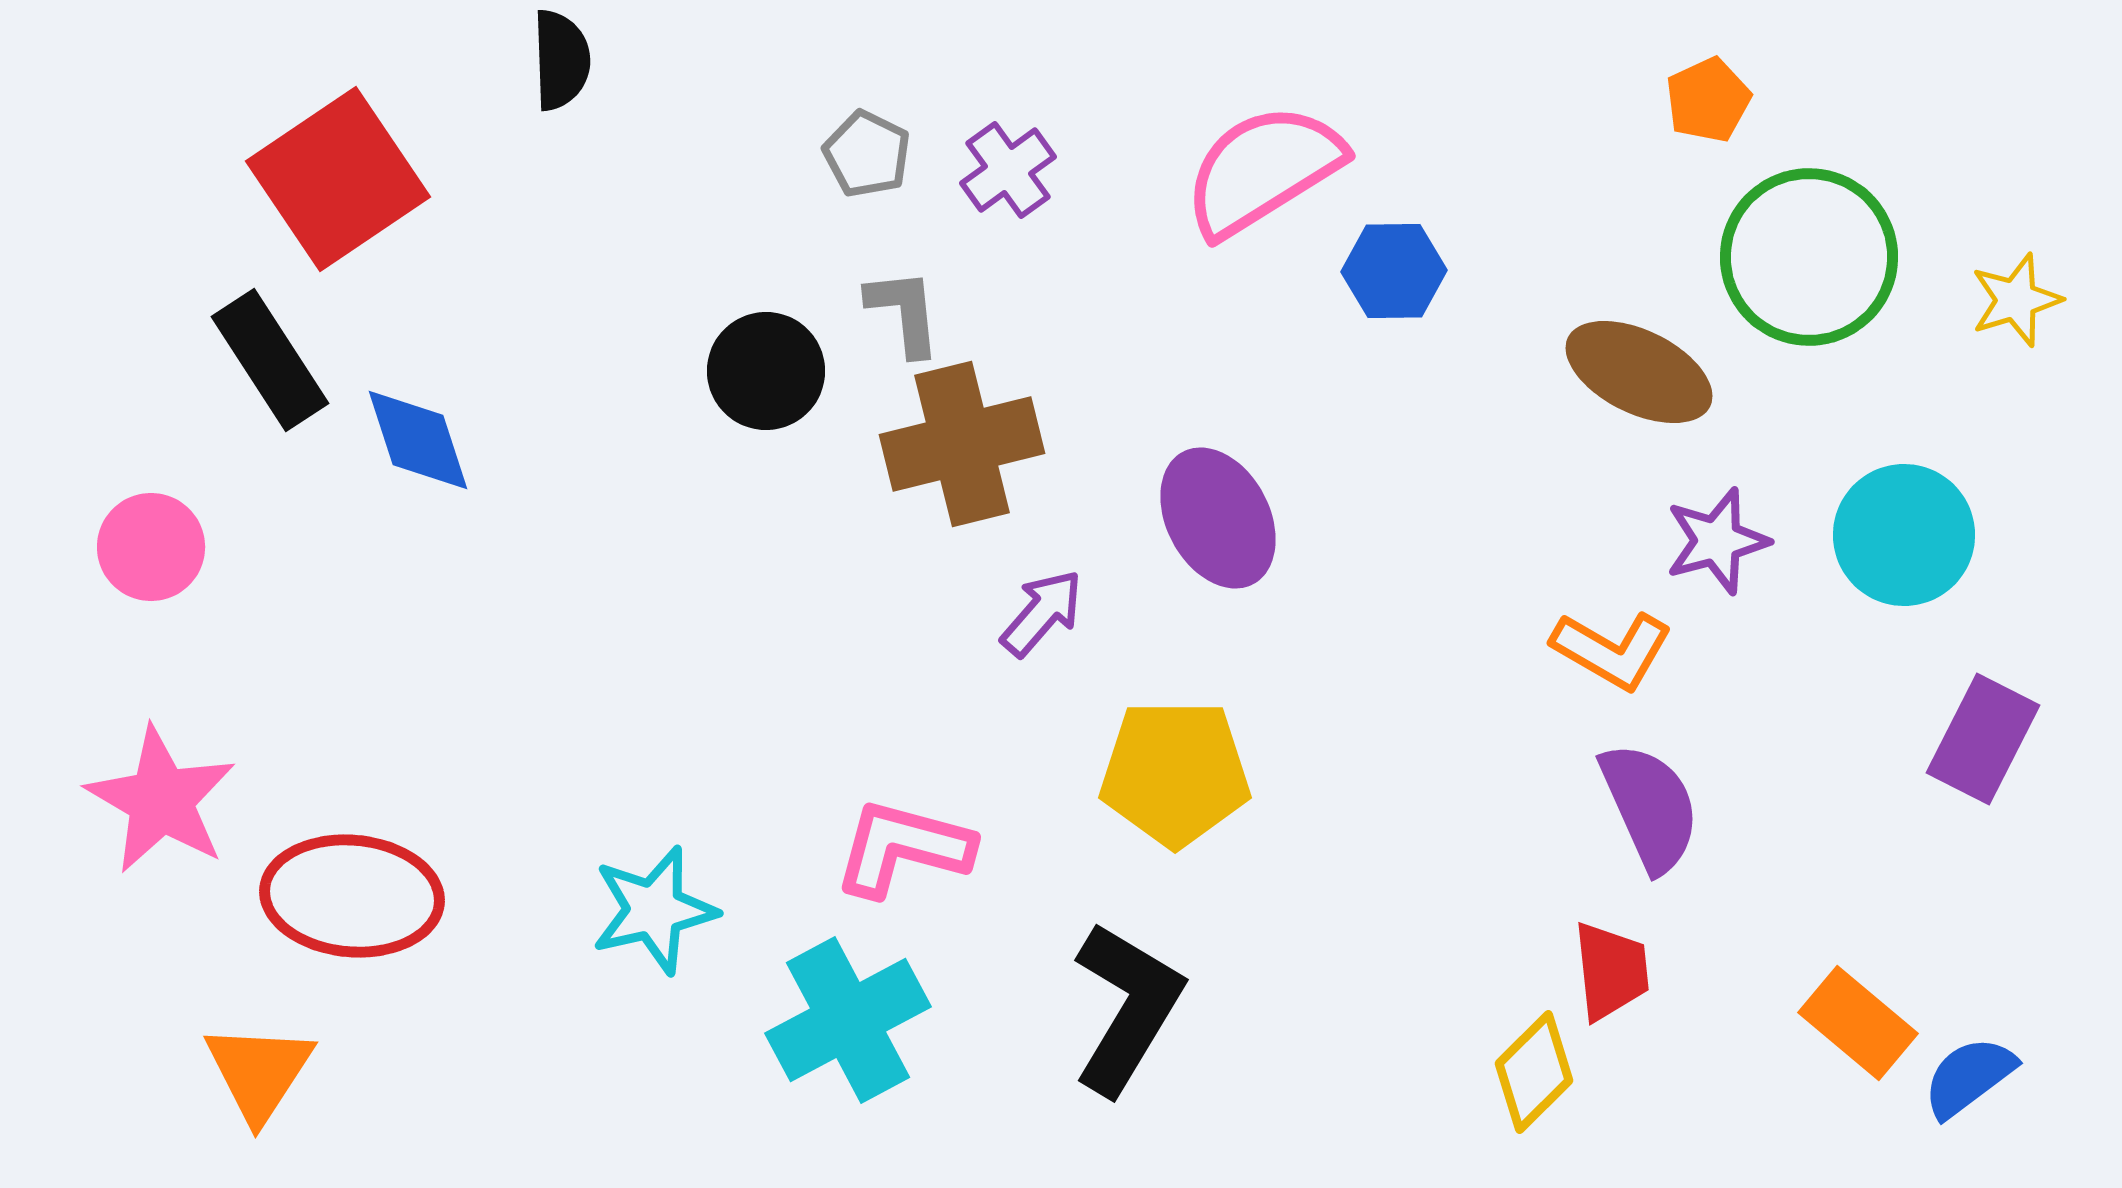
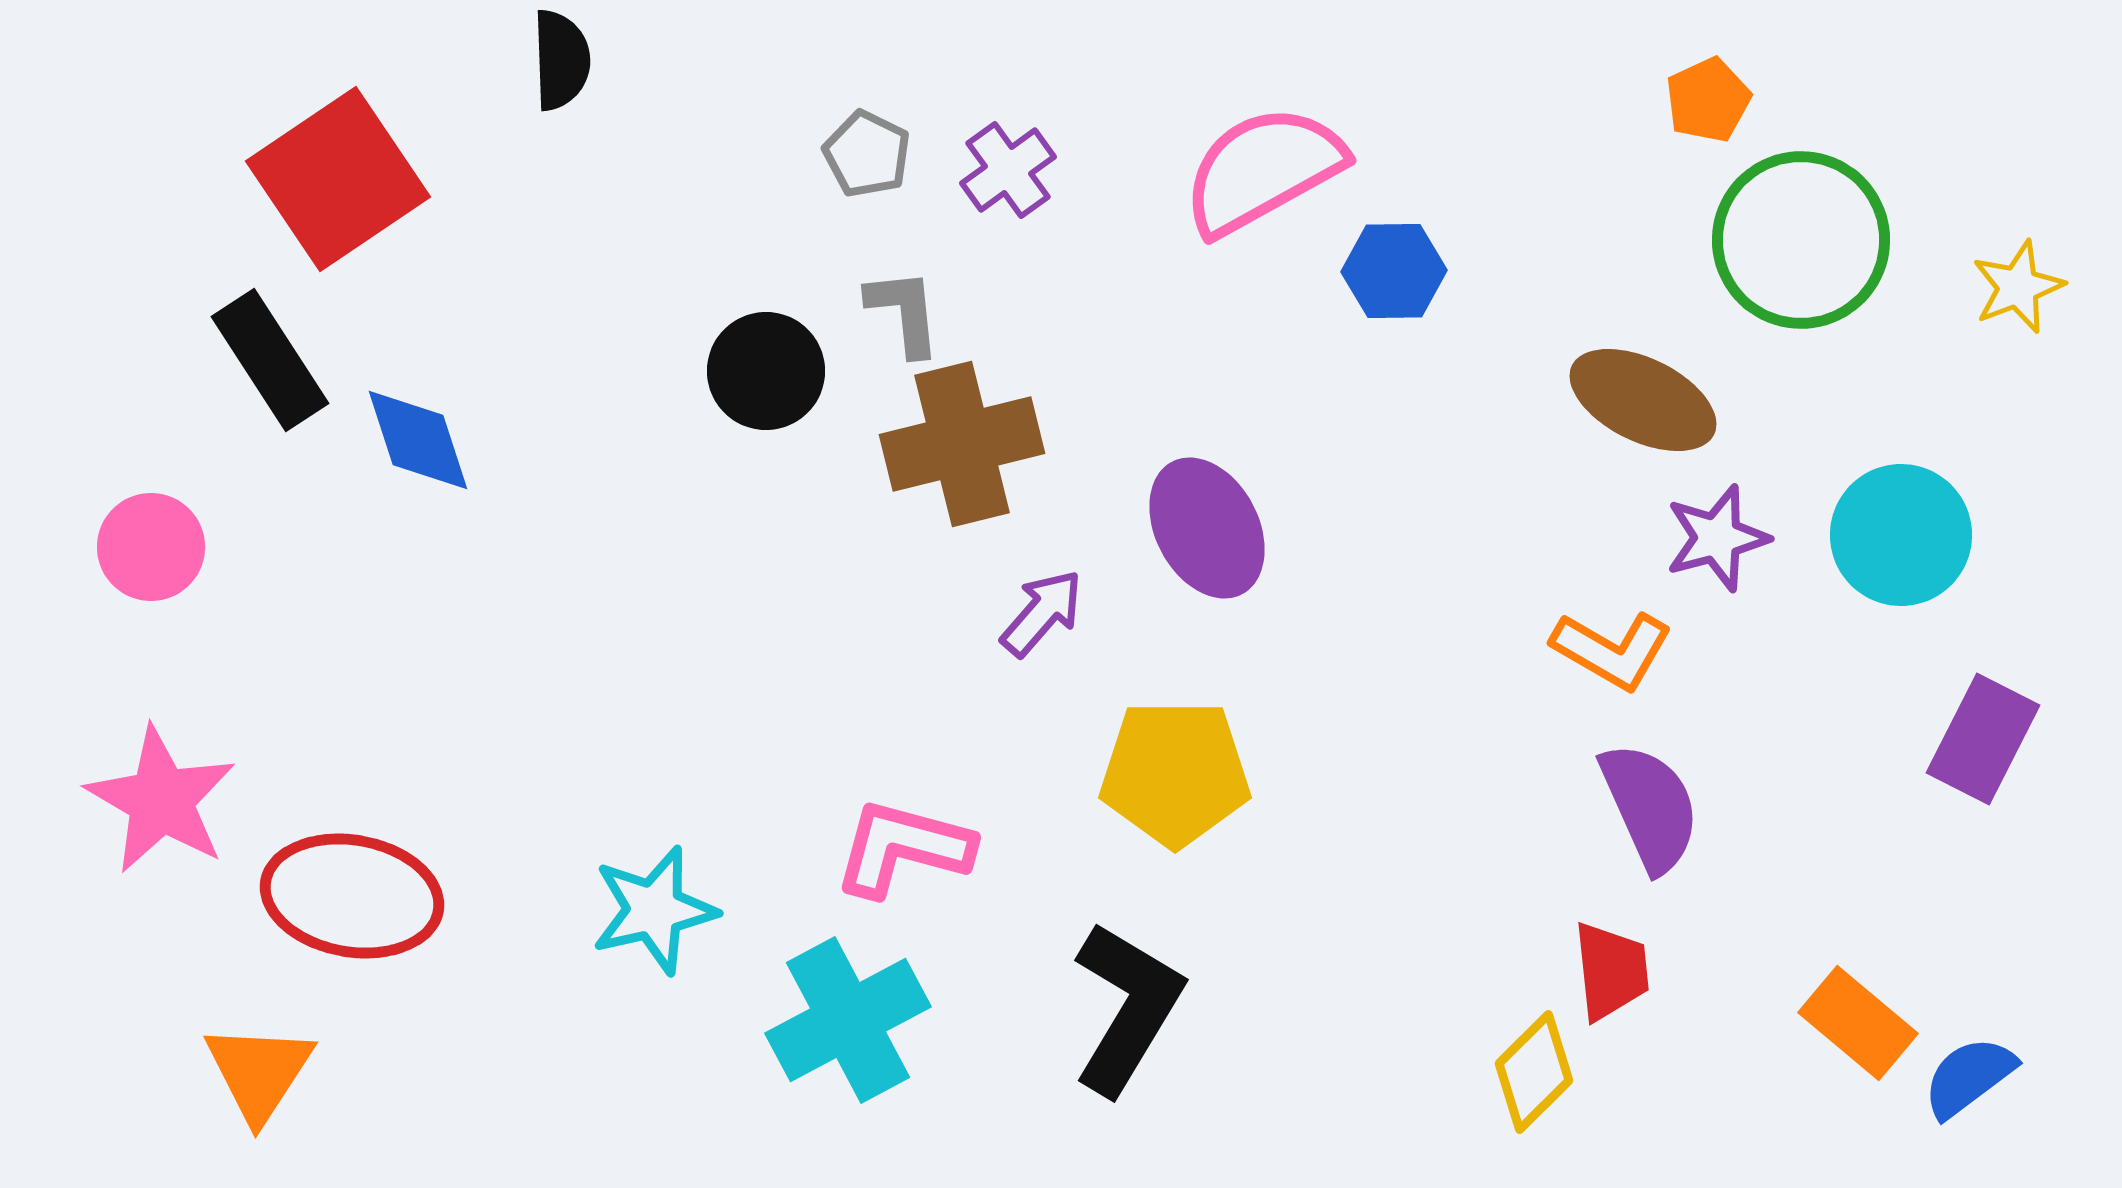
pink semicircle: rotated 3 degrees clockwise
green circle: moved 8 px left, 17 px up
yellow star: moved 2 px right, 13 px up; rotated 4 degrees counterclockwise
brown ellipse: moved 4 px right, 28 px down
purple ellipse: moved 11 px left, 10 px down
cyan circle: moved 3 px left
purple star: moved 3 px up
red ellipse: rotated 5 degrees clockwise
